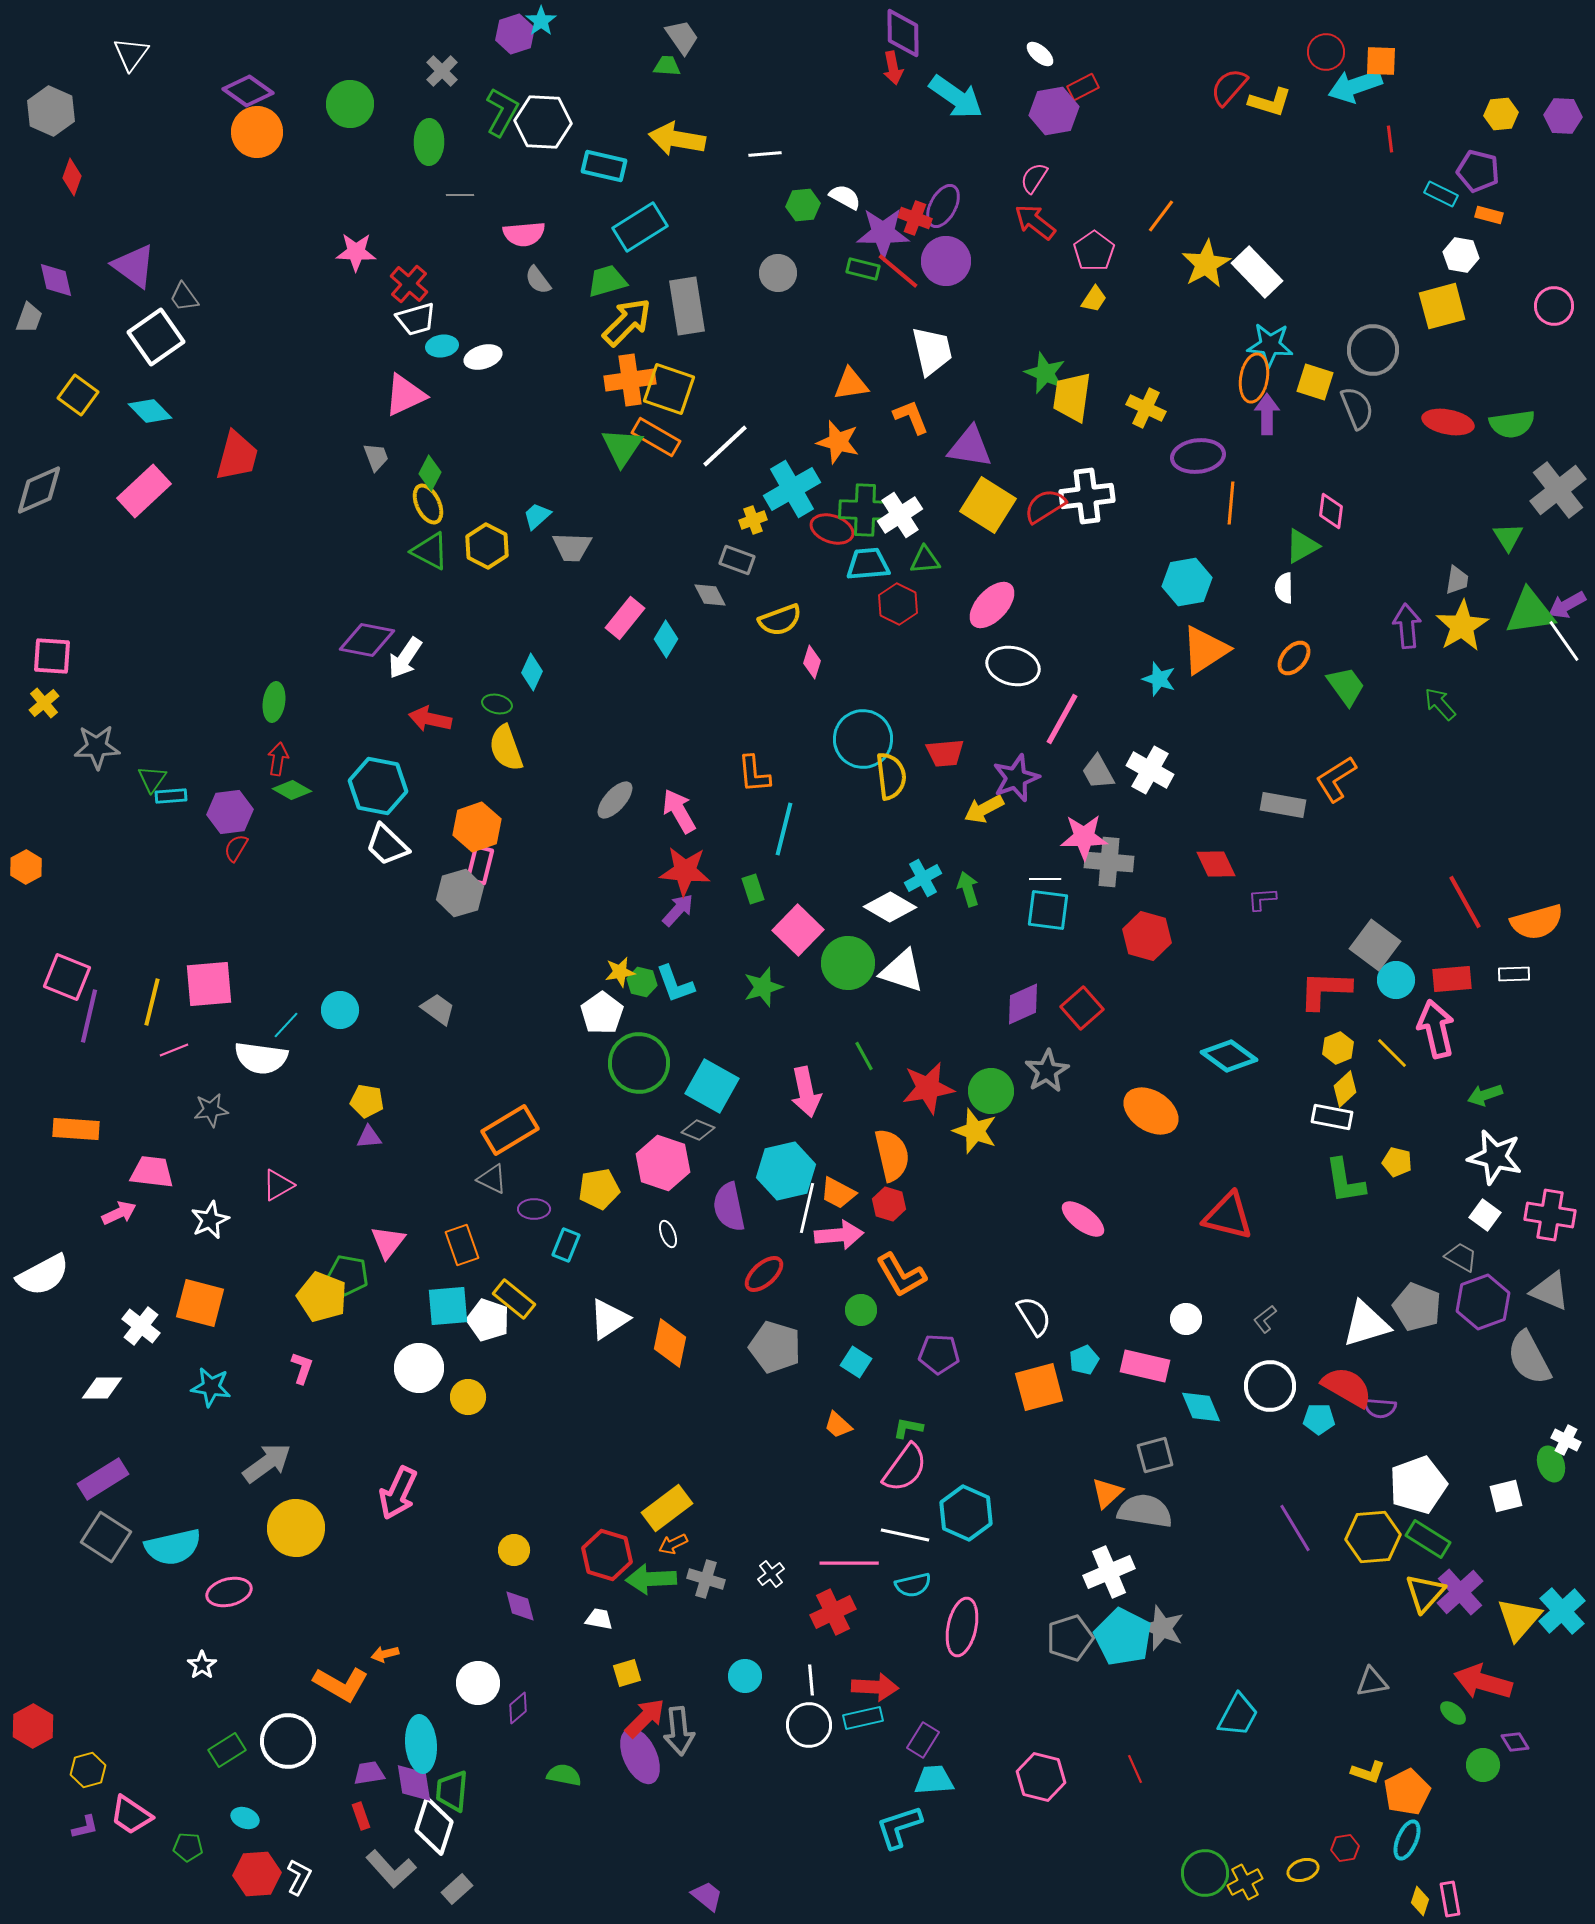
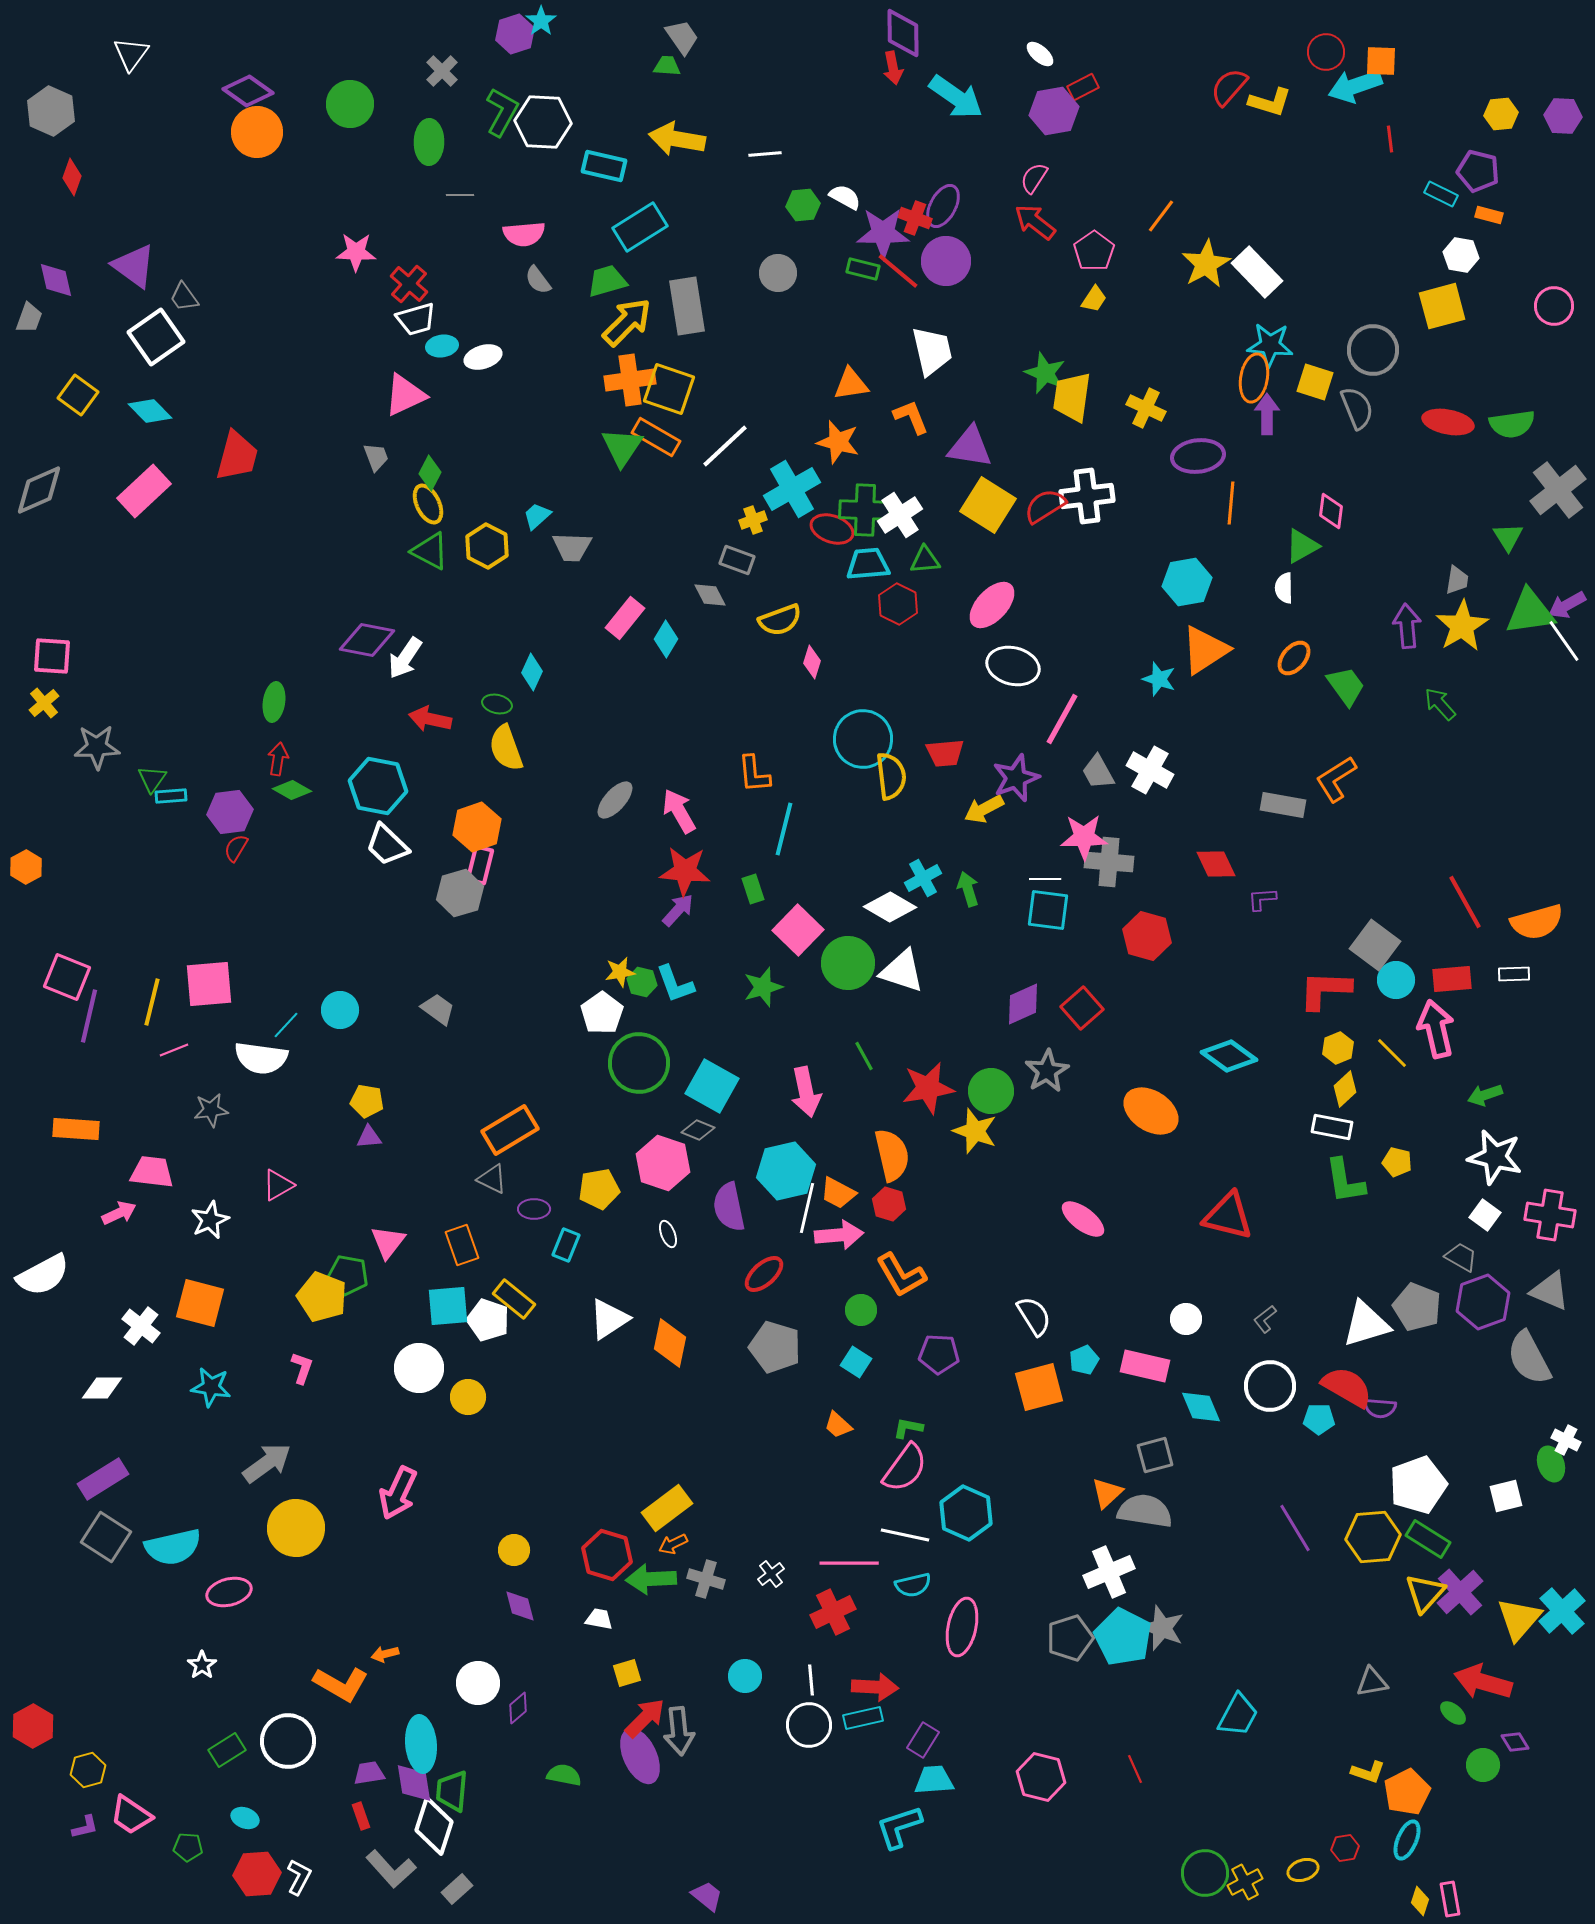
white rectangle at (1332, 1117): moved 10 px down
